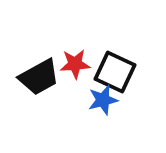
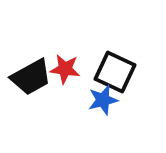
red star: moved 10 px left, 5 px down; rotated 12 degrees clockwise
black trapezoid: moved 8 px left
